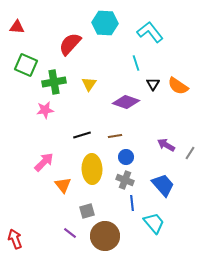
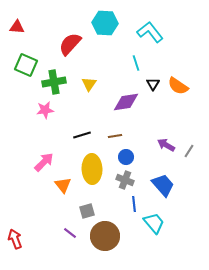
purple diamond: rotated 28 degrees counterclockwise
gray line: moved 1 px left, 2 px up
blue line: moved 2 px right, 1 px down
